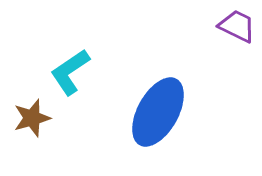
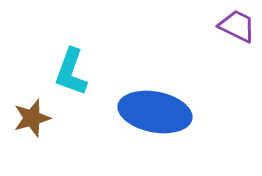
cyan L-shape: moved 1 px right; rotated 36 degrees counterclockwise
blue ellipse: moved 3 px left; rotated 72 degrees clockwise
